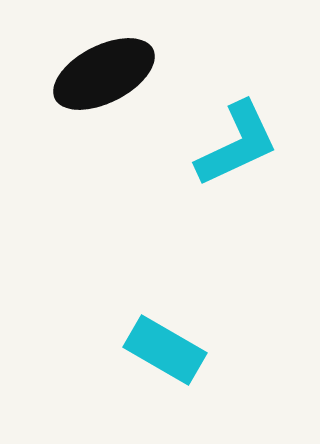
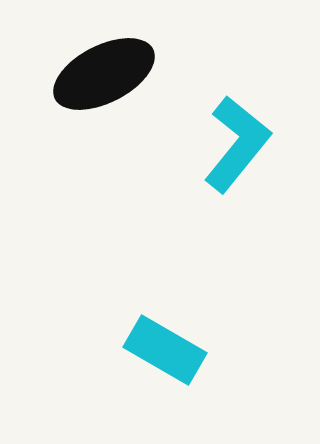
cyan L-shape: rotated 26 degrees counterclockwise
